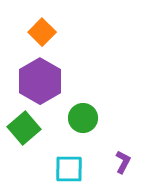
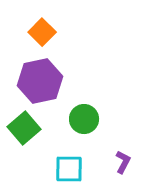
purple hexagon: rotated 18 degrees clockwise
green circle: moved 1 px right, 1 px down
